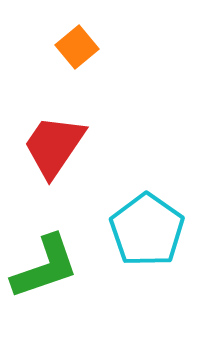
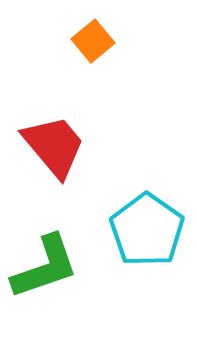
orange square: moved 16 px right, 6 px up
red trapezoid: rotated 106 degrees clockwise
